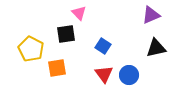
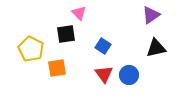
purple triangle: rotated 12 degrees counterclockwise
